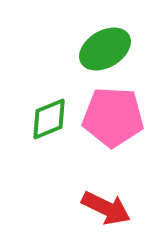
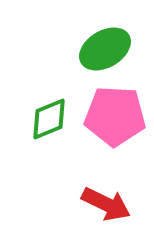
pink pentagon: moved 2 px right, 1 px up
red arrow: moved 4 px up
